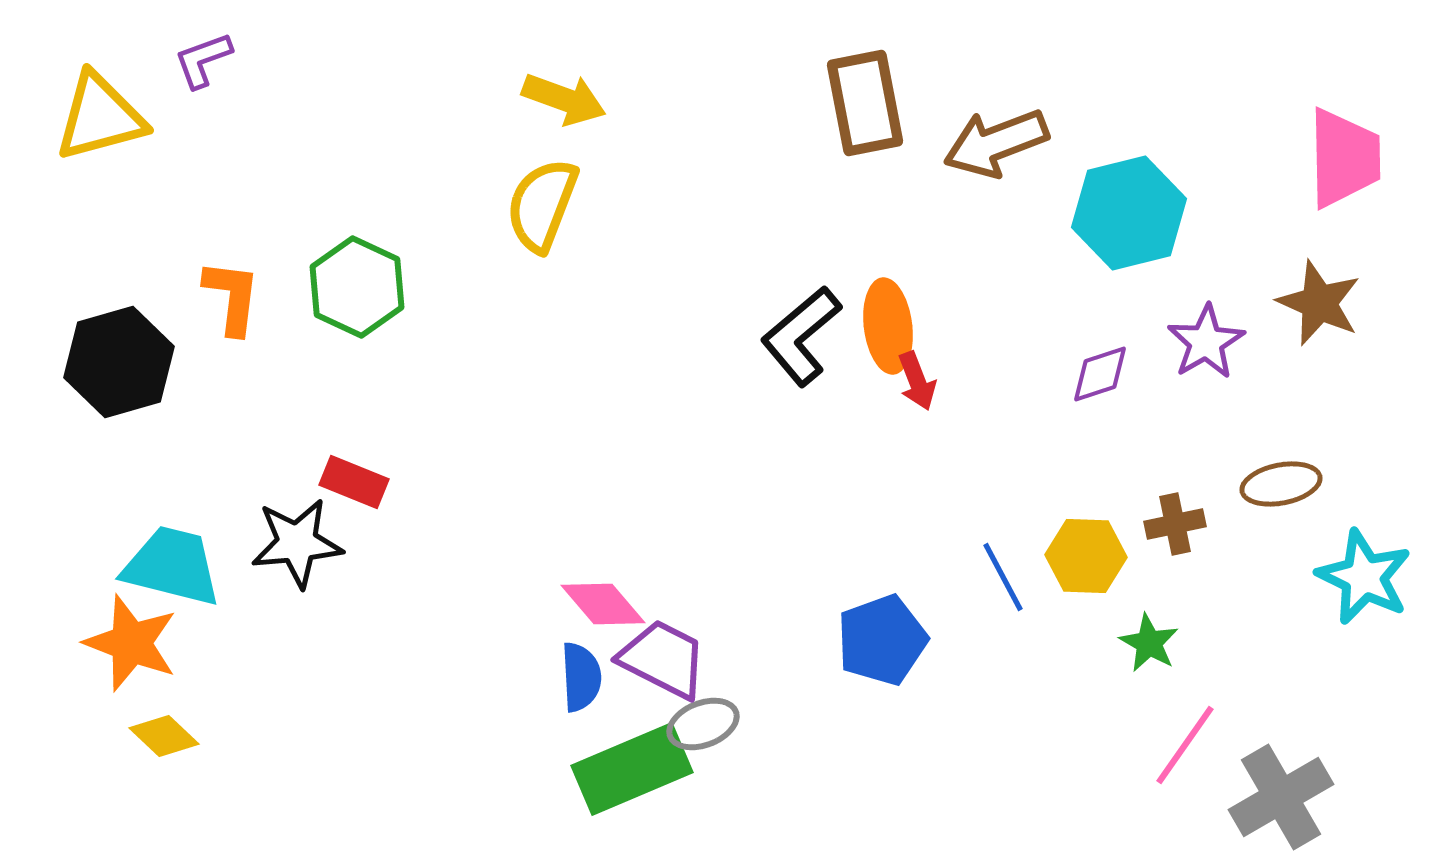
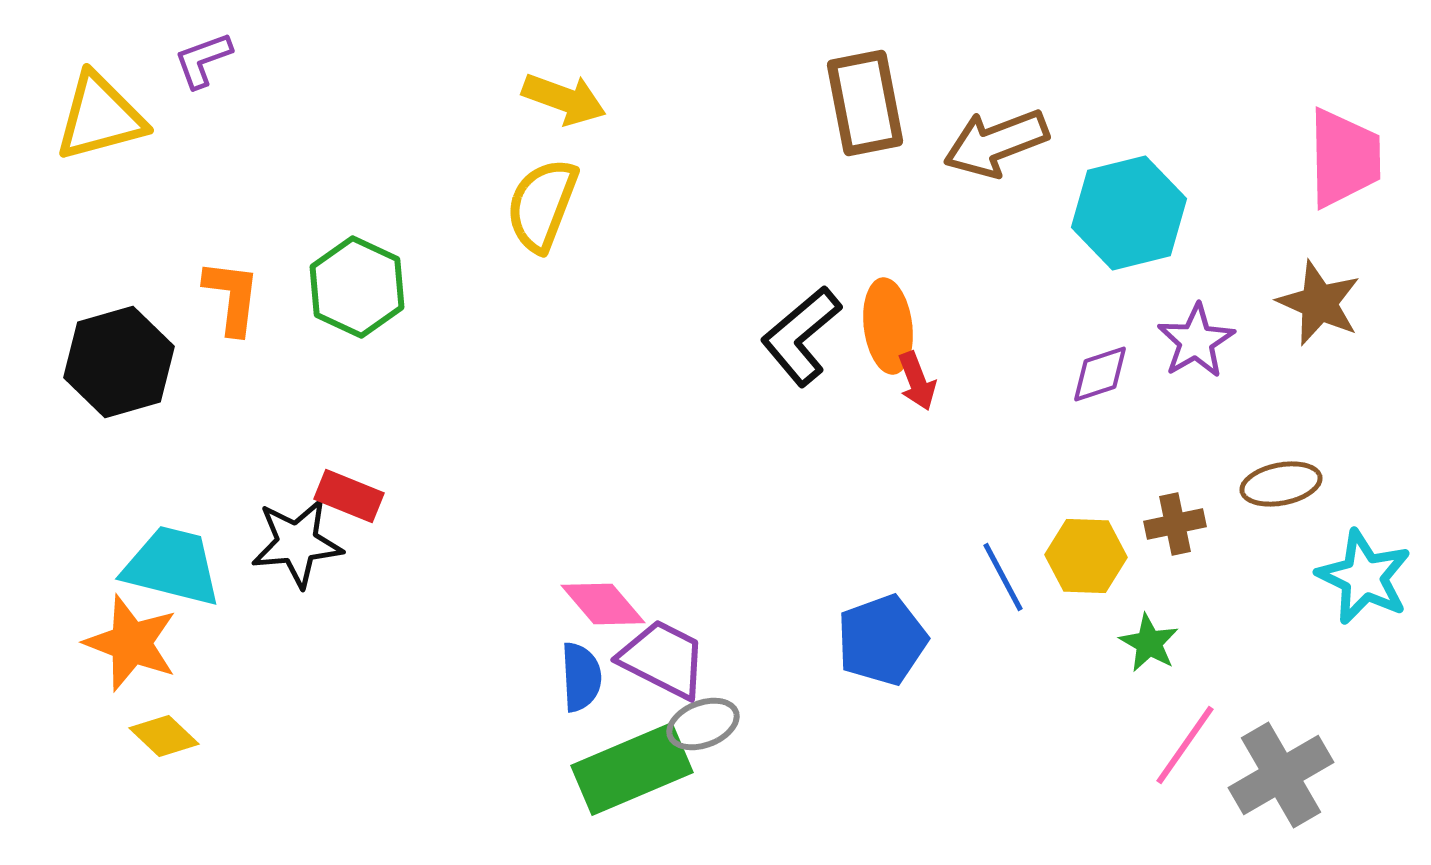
purple star: moved 10 px left, 1 px up
red rectangle: moved 5 px left, 14 px down
gray cross: moved 22 px up
